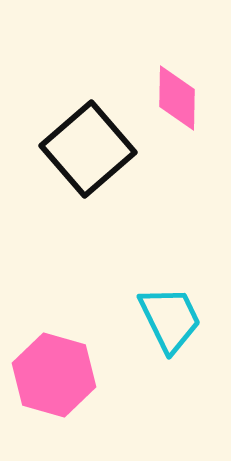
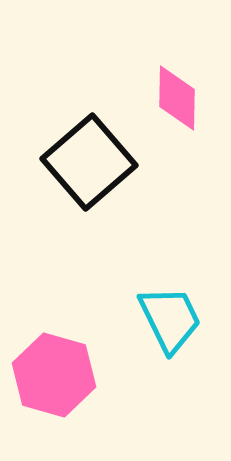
black square: moved 1 px right, 13 px down
